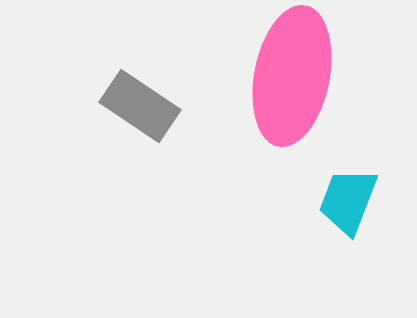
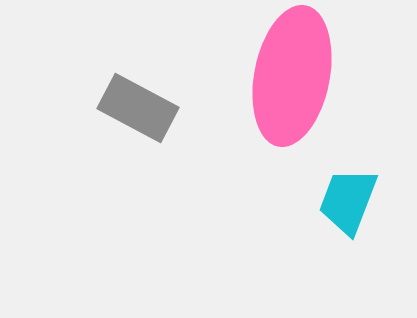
gray rectangle: moved 2 px left, 2 px down; rotated 6 degrees counterclockwise
